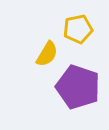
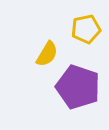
yellow pentagon: moved 8 px right
